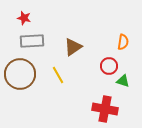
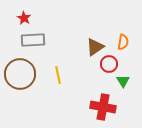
red star: rotated 16 degrees clockwise
gray rectangle: moved 1 px right, 1 px up
brown triangle: moved 22 px right
red circle: moved 2 px up
yellow line: rotated 18 degrees clockwise
green triangle: rotated 40 degrees clockwise
red cross: moved 2 px left, 2 px up
